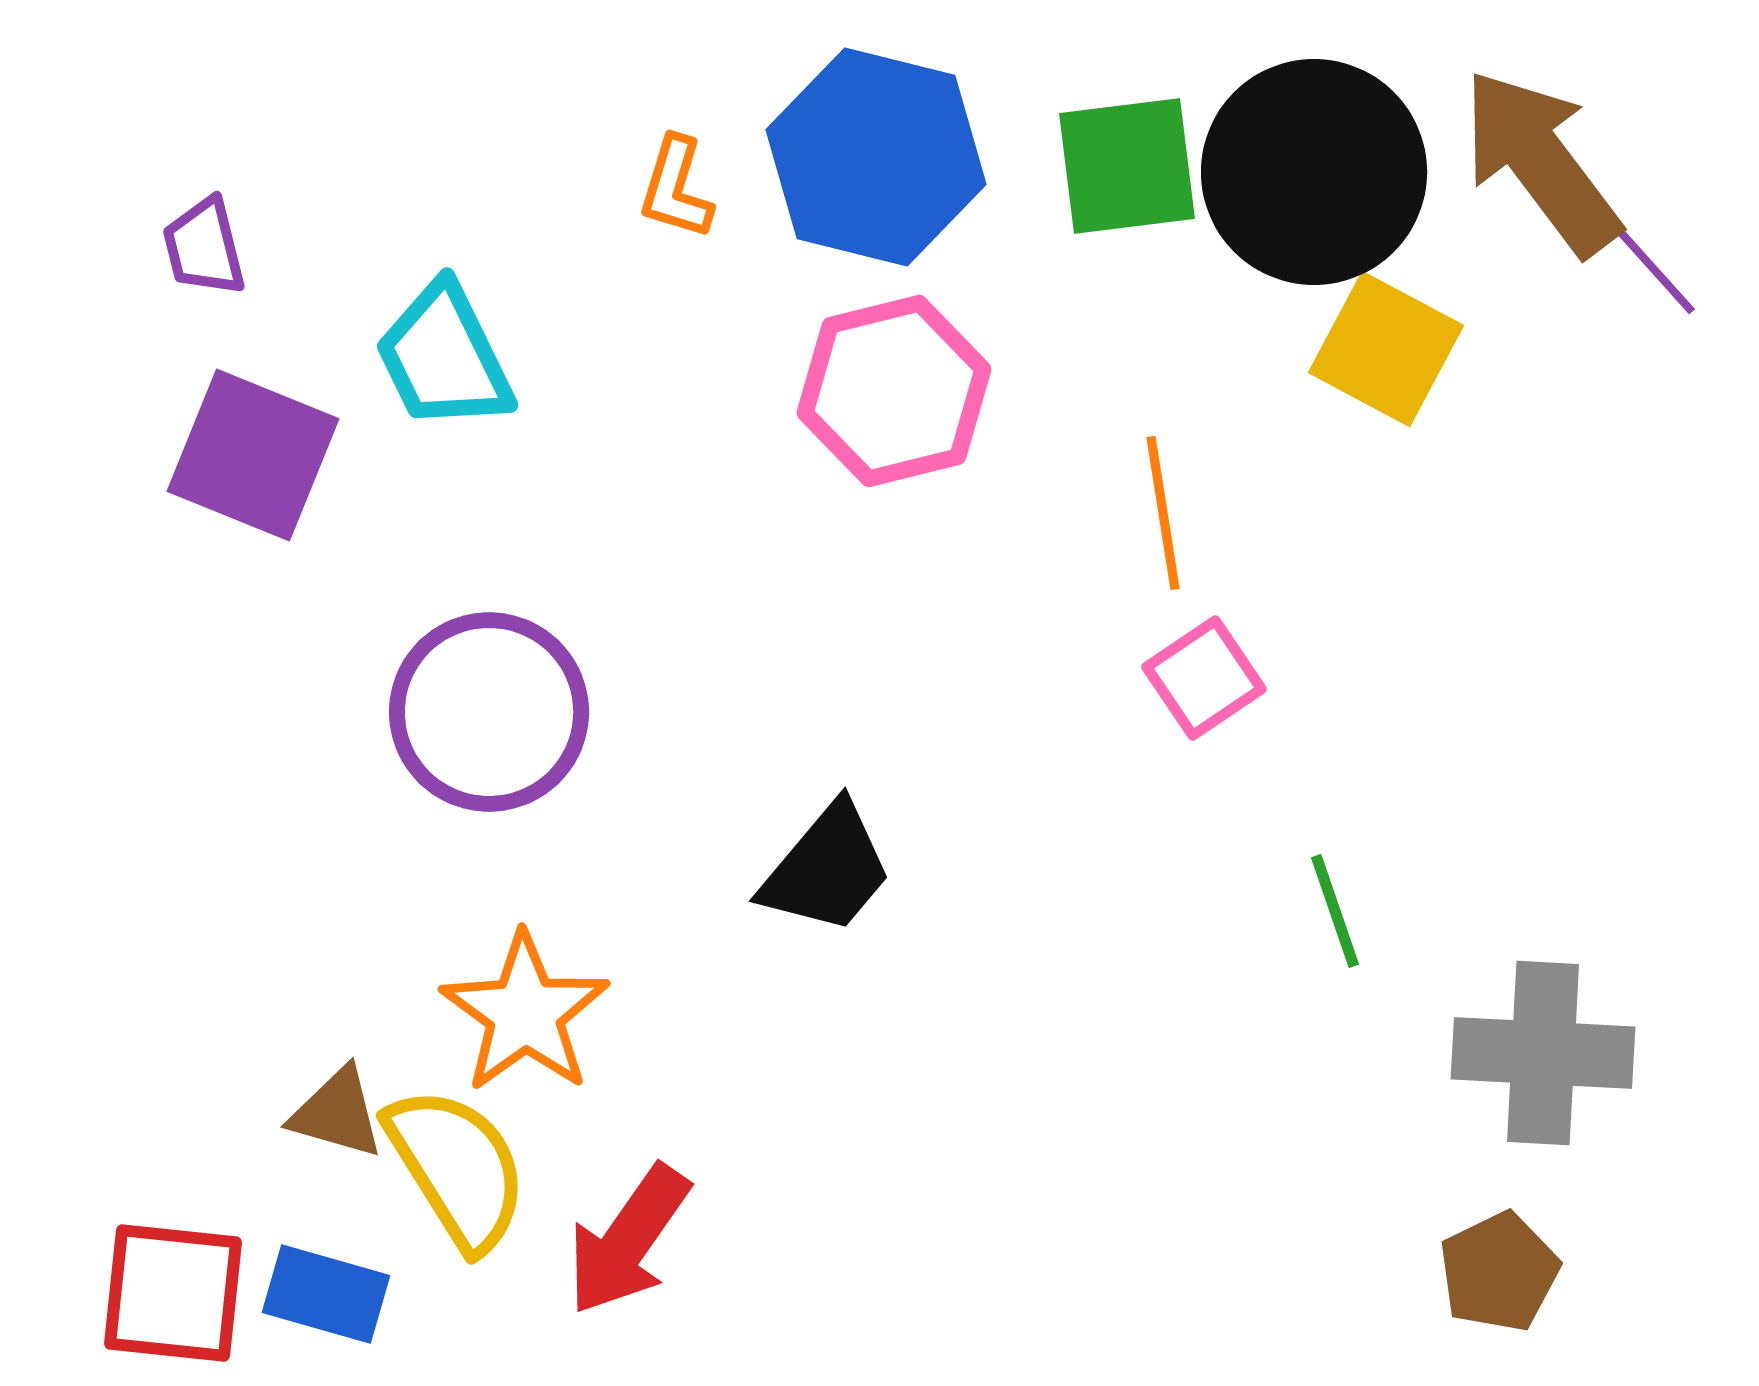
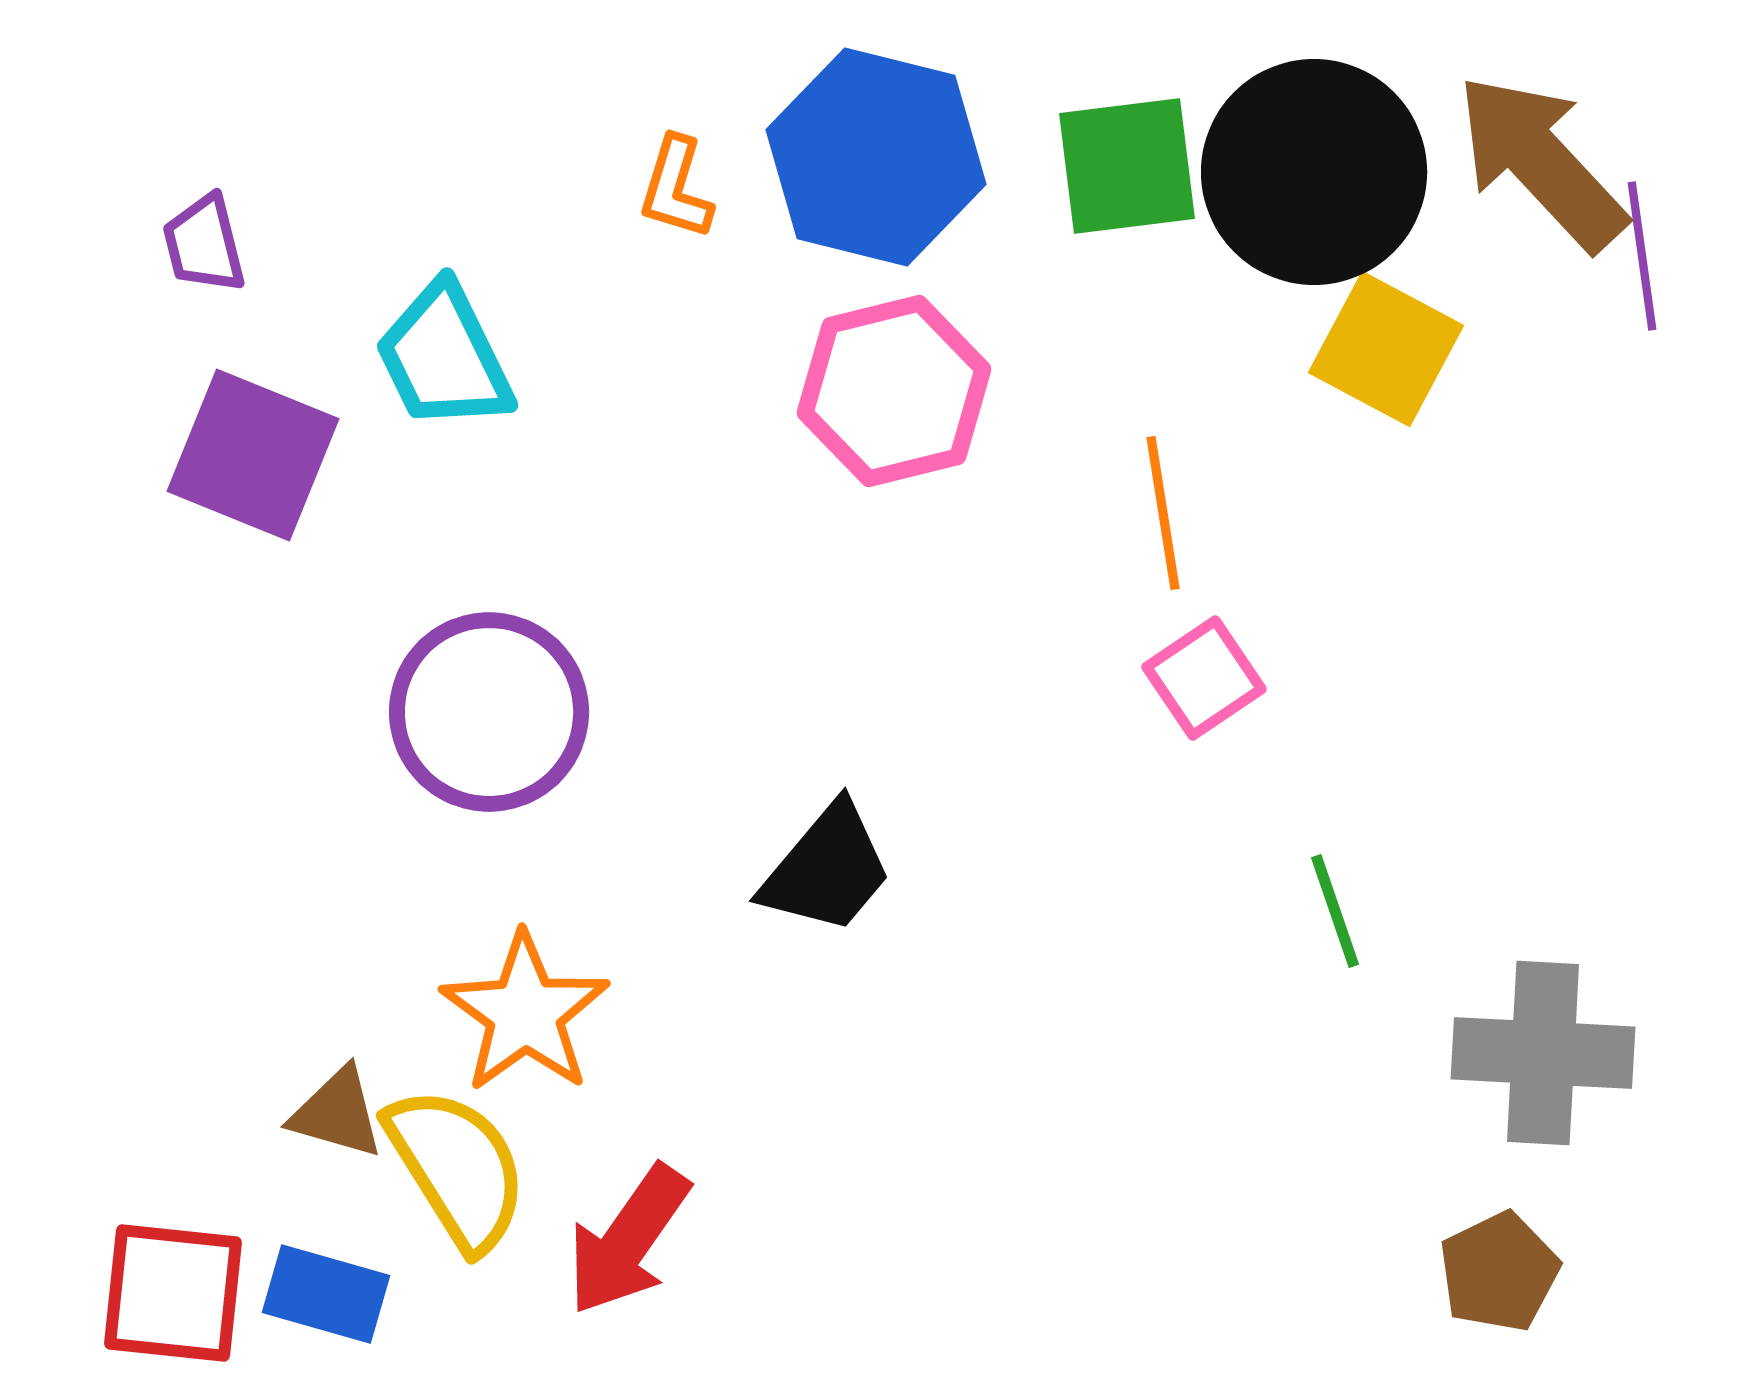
brown arrow: rotated 6 degrees counterclockwise
purple trapezoid: moved 3 px up
purple line: rotated 34 degrees clockwise
